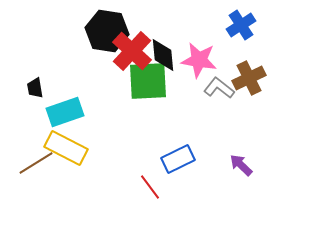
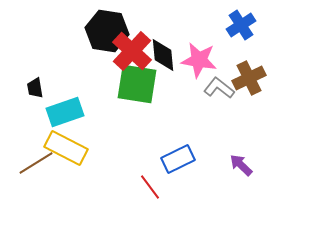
green square: moved 11 px left, 3 px down; rotated 12 degrees clockwise
